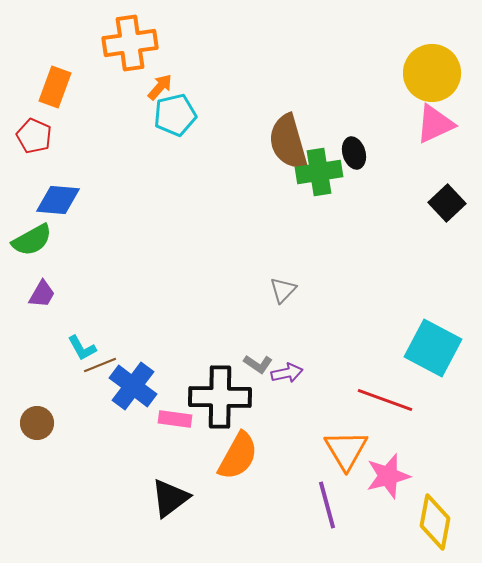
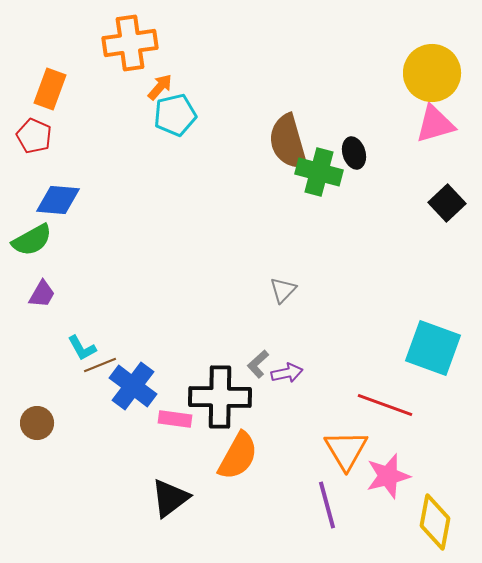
orange rectangle: moved 5 px left, 2 px down
pink triangle: rotated 9 degrees clockwise
green cross: rotated 24 degrees clockwise
cyan square: rotated 8 degrees counterclockwise
gray L-shape: rotated 104 degrees clockwise
red line: moved 5 px down
